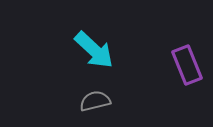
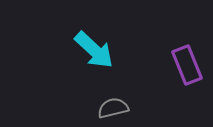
gray semicircle: moved 18 px right, 7 px down
